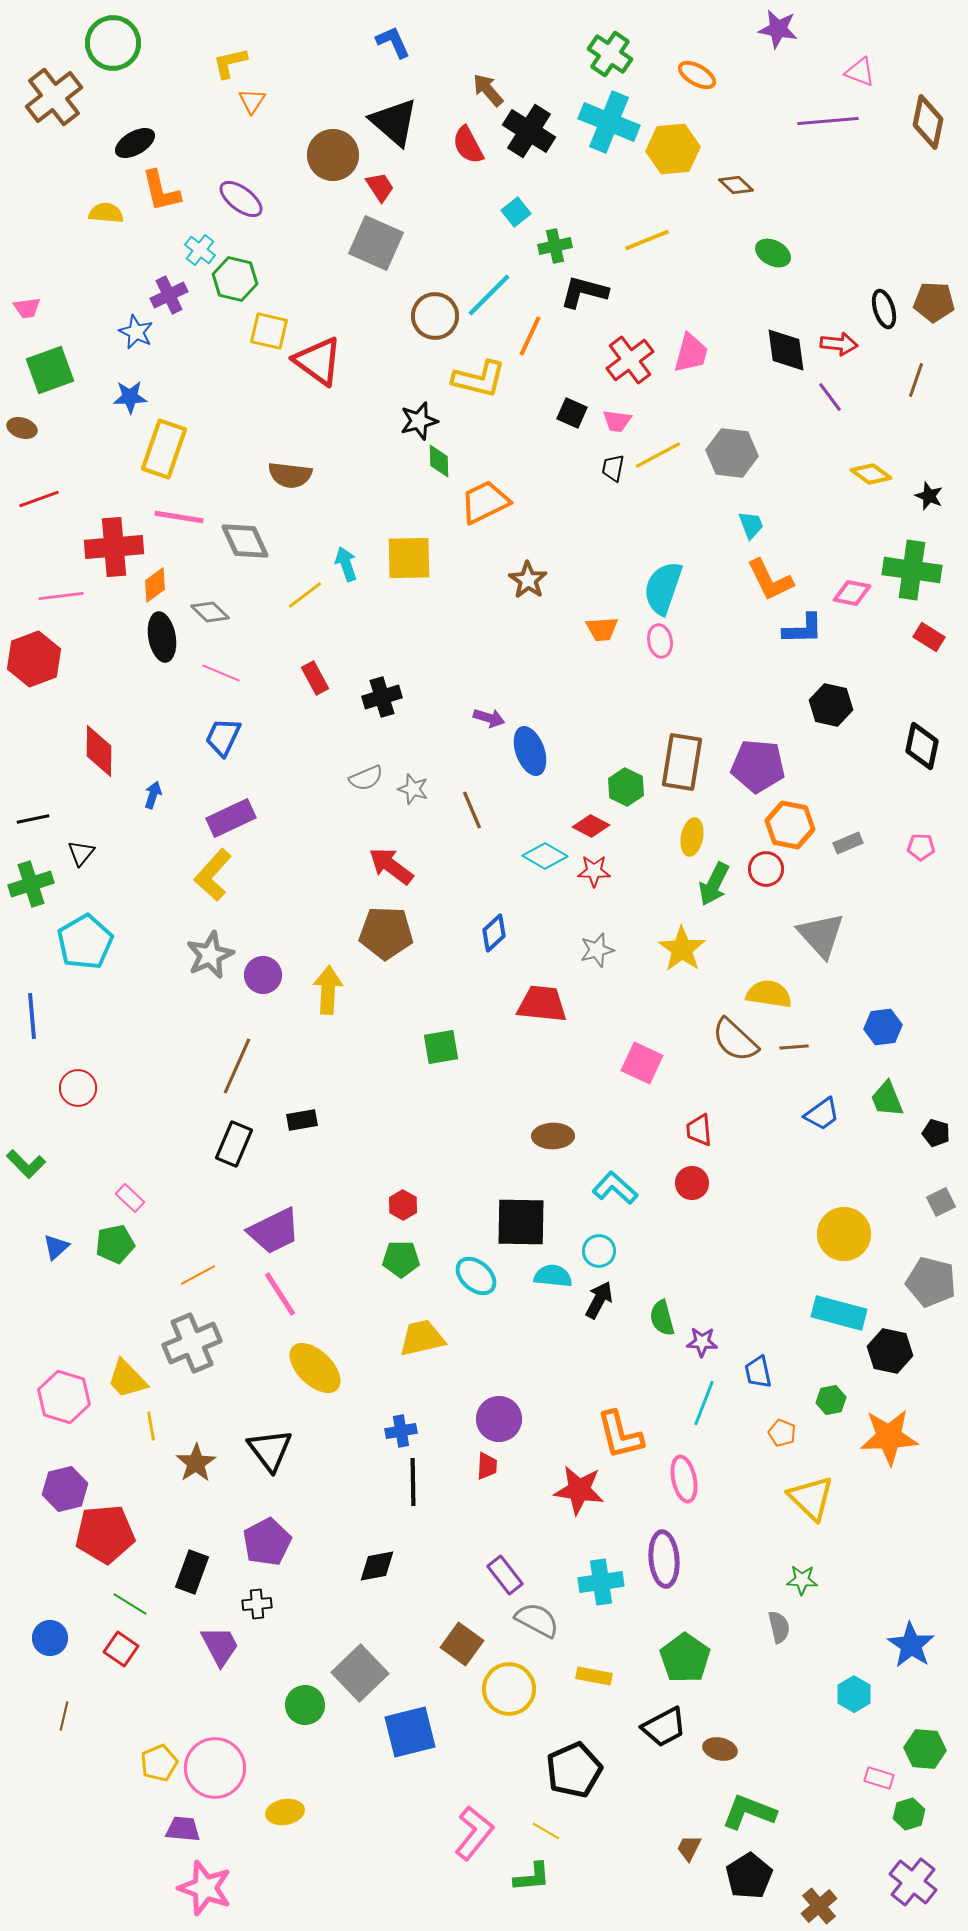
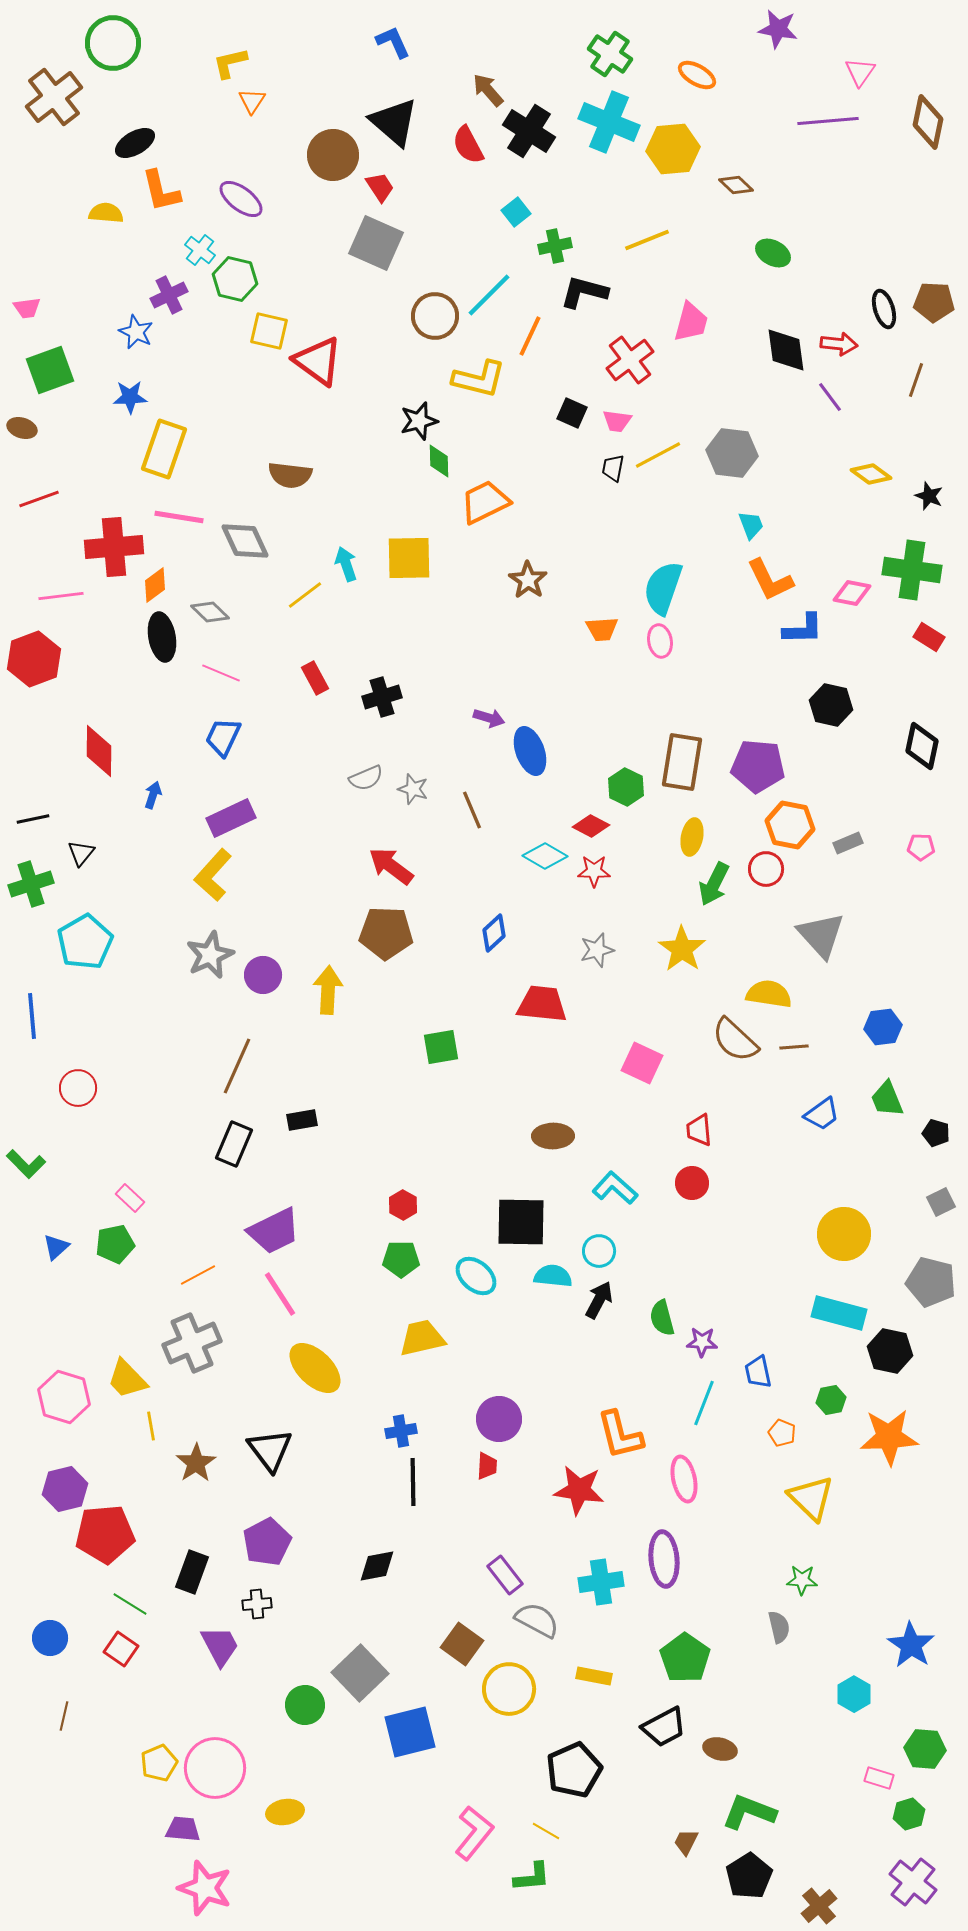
pink triangle at (860, 72): rotated 44 degrees clockwise
pink trapezoid at (691, 353): moved 31 px up
brown trapezoid at (689, 1848): moved 3 px left, 6 px up
